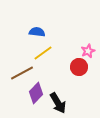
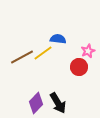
blue semicircle: moved 21 px right, 7 px down
brown line: moved 16 px up
purple diamond: moved 10 px down
